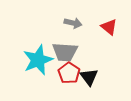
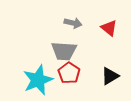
red triangle: moved 1 px down
gray trapezoid: moved 1 px left, 1 px up
cyan star: moved 20 px down
black triangle: moved 21 px right, 1 px up; rotated 36 degrees clockwise
